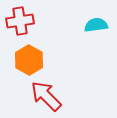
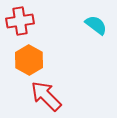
cyan semicircle: rotated 45 degrees clockwise
